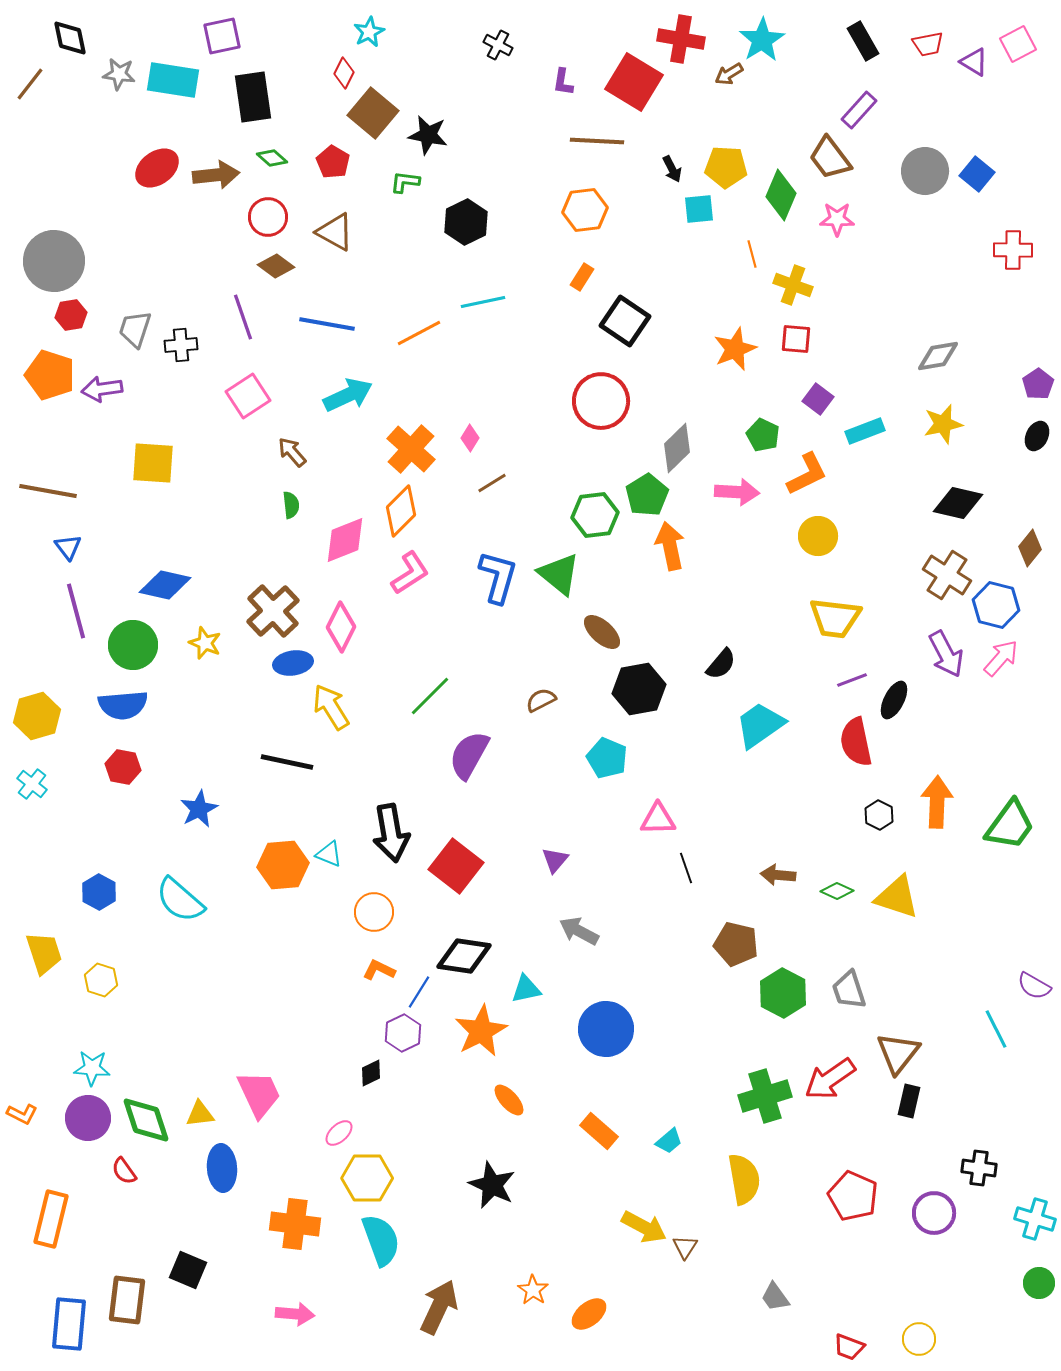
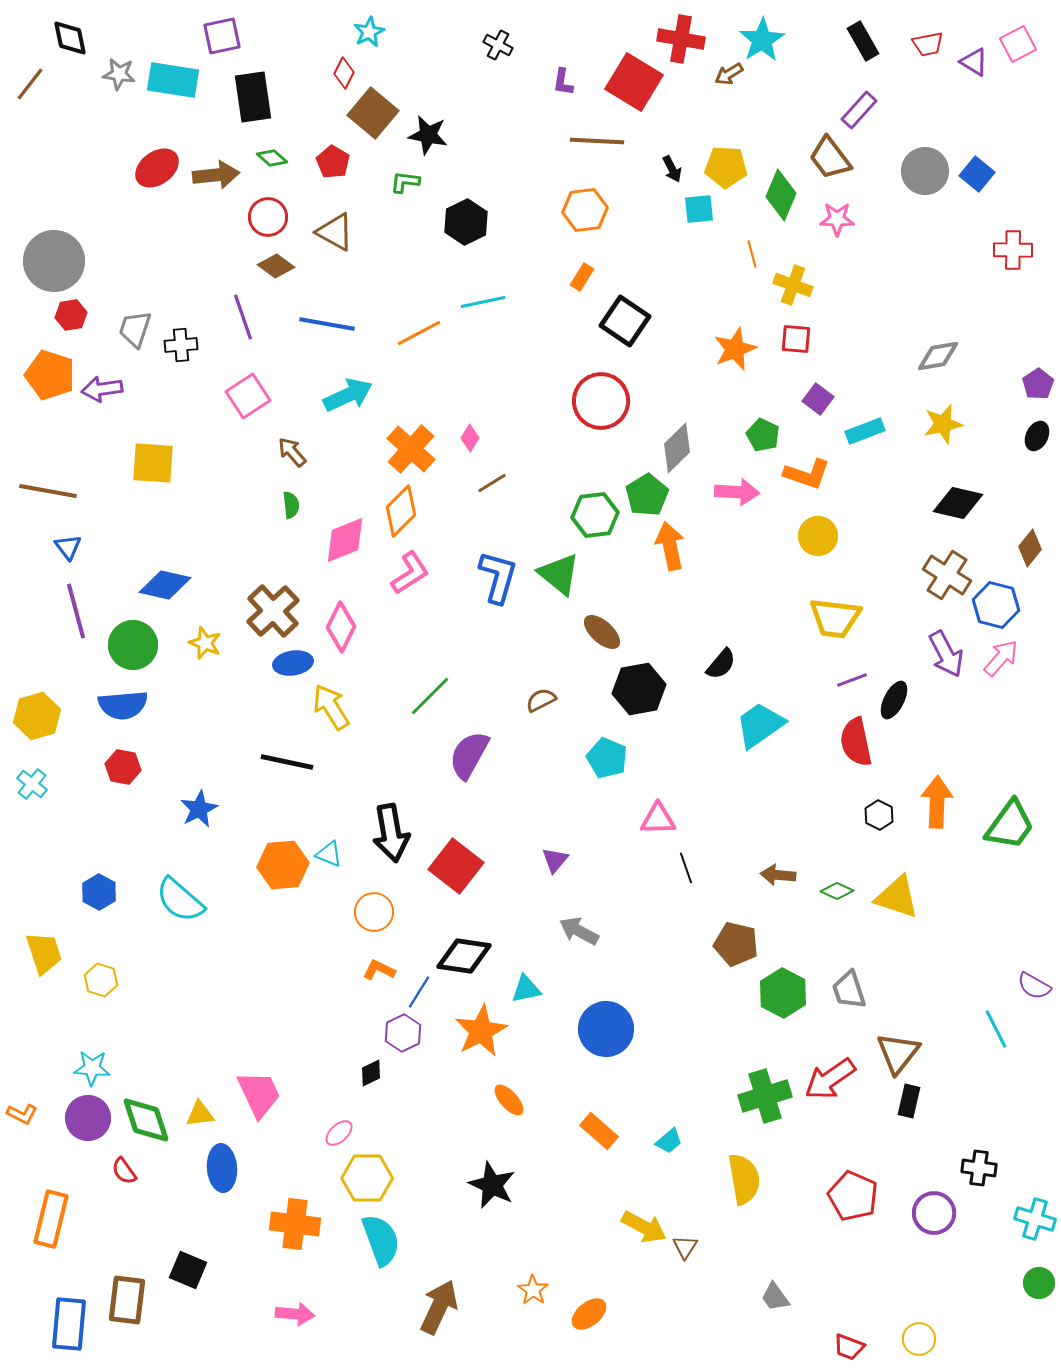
orange L-shape at (807, 474): rotated 45 degrees clockwise
